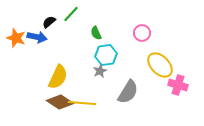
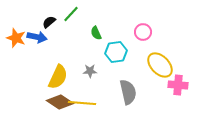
pink circle: moved 1 px right, 1 px up
cyan hexagon: moved 10 px right, 3 px up
gray star: moved 10 px left; rotated 24 degrees clockwise
pink cross: rotated 12 degrees counterclockwise
gray semicircle: rotated 45 degrees counterclockwise
